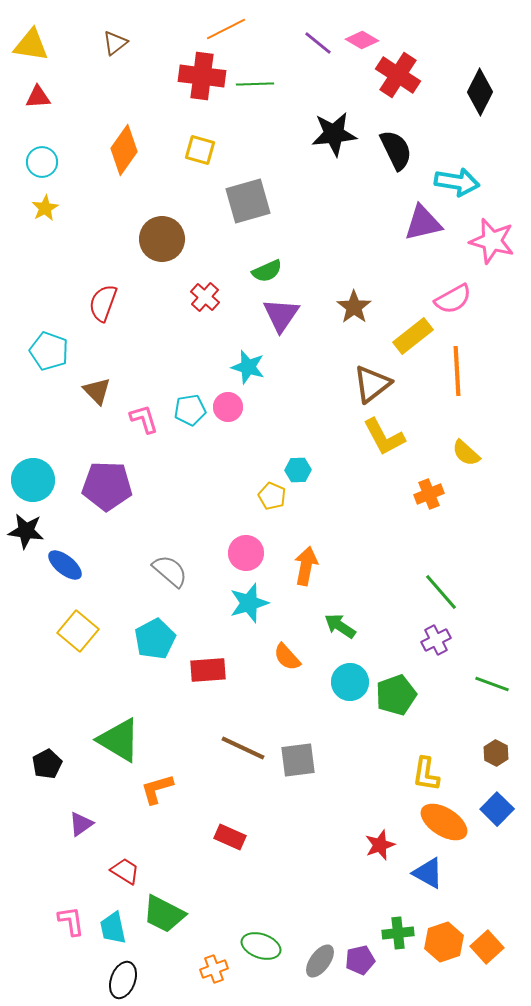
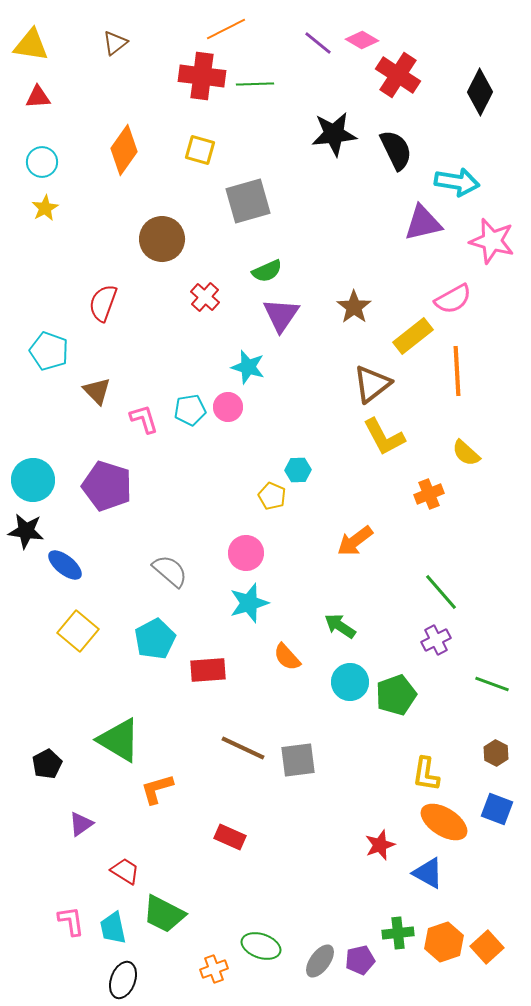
purple pentagon at (107, 486): rotated 15 degrees clockwise
orange arrow at (306, 566): moved 49 px right, 25 px up; rotated 138 degrees counterclockwise
blue square at (497, 809): rotated 24 degrees counterclockwise
